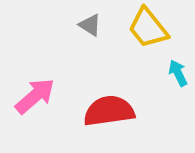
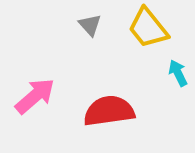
gray triangle: rotated 15 degrees clockwise
